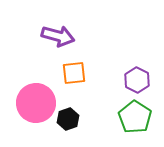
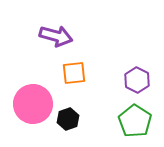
purple arrow: moved 2 px left
pink circle: moved 3 px left, 1 px down
green pentagon: moved 4 px down
